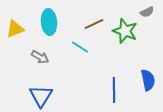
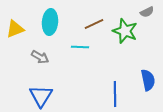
cyan ellipse: moved 1 px right; rotated 10 degrees clockwise
cyan line: rotated 30 degrees counterclockwise
blue line: moved 1 px right, 4 px down
